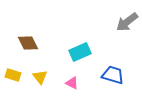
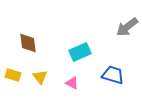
gray arrow: moved 5 px down
brown diamond: rotated 20 degrees clockwise
